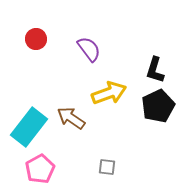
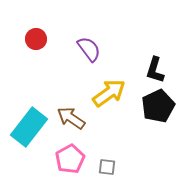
yellow arrow: rotated 16 degrees counterclockwise
pink pentagon: moved 30 px right, 10 px up
